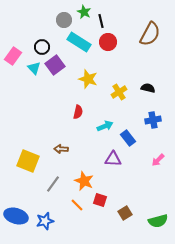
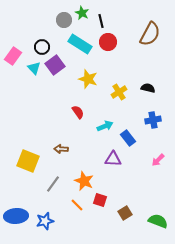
green star: moved 2 px left, 1 px down
cyan rectangle: moved 1 px right, 2 px down
red semicircle: rotated 48 degrees counterclockwise
blue ellipse: rotated 20 degrees counterclockwise
green semicircle: rotated 144 degrees counterclockwise
